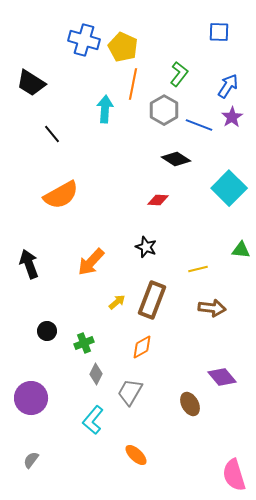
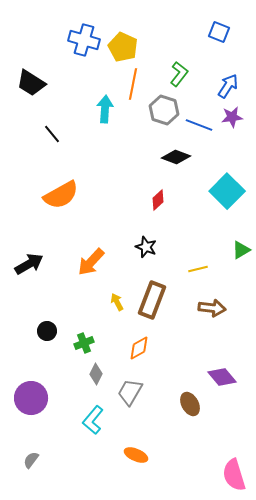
blue square: rotated 20 degrees clockwise
gray hexagon: rotated 12 degrees counterclockwise
purple star: rotated 25 degrees clockwise
black diamond: moved 2 px up; rotated 12 degrees counterclockwise
cyan square: moved 2 px left, 3 px down
red diamond: rotated 45 degrees counterclockwise
green triangle: rotated 36 degrees counterclockwise
black arrow: rotated 80 degrees clockwise
yellow arrow: rotated 78 degrees counterclockwise
orange diamond: moved 3 px left, 1 px down
orange ellipse: rotated 20 degrees counterclockwise
